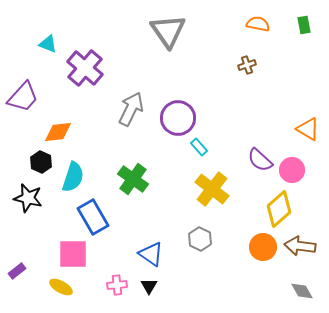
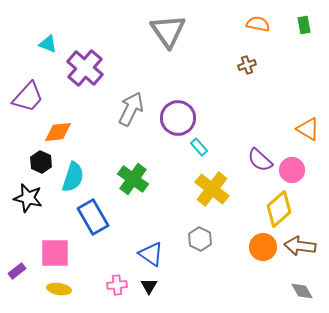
purple trapezoid: moved 5 px right
pink square: moved 18 px left, 1 px up
yellow ellipse: moved 2 px left, 2 px down; rotated 20 degrees counterclockwise
